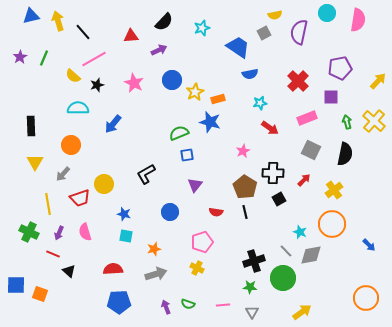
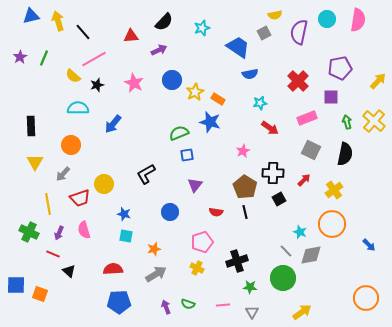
cyan circle at (327, 13): moved 6 px down
orange rectangle at (218, 99): rotated 48 degrees clockwise
pink semicircle at (85, 232): moved 1 px left, 2 px up
black cross at (254, 261): moved 17 px left
gray arrow at (156, 274): rotated 15 degrees counterclockwise
